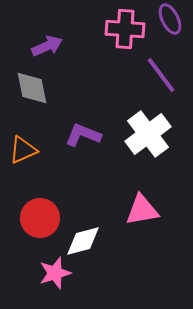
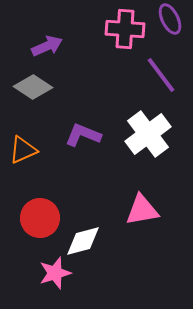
gray diamond: moved 1 px right, 1 px up; rotated 45 degrees counterclockwise
